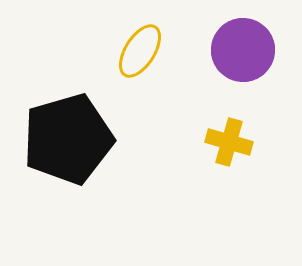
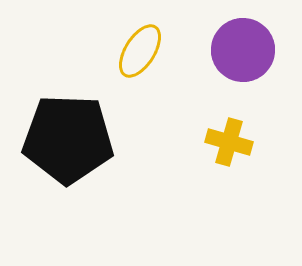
black pentagon: rotated 18 degrees clockwise
